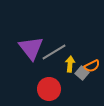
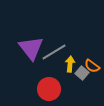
orange semicircle: rotated 63 degrees clockwise
